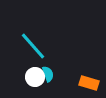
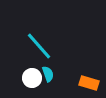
cyan line: moved 6 px right
white circle: moved 3 px left, 1 px down
